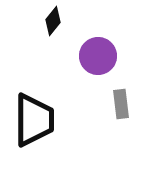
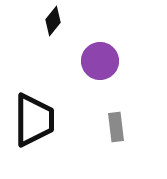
purple circle: moved 2 px right, 5 px down
gray rectangle: moved 5 px left, 23 px down
